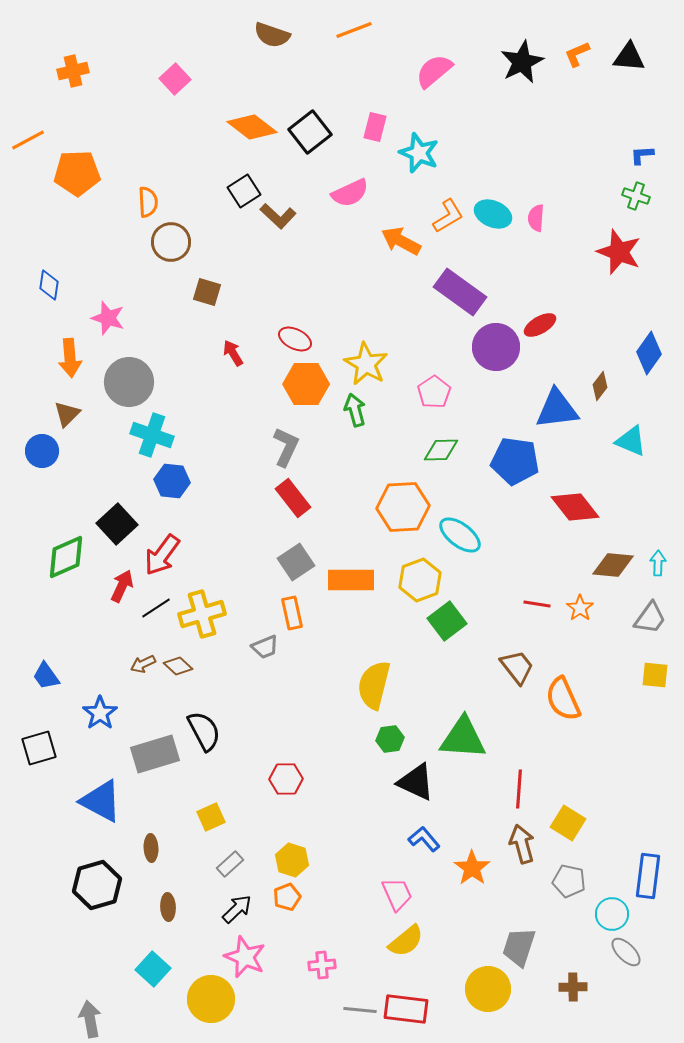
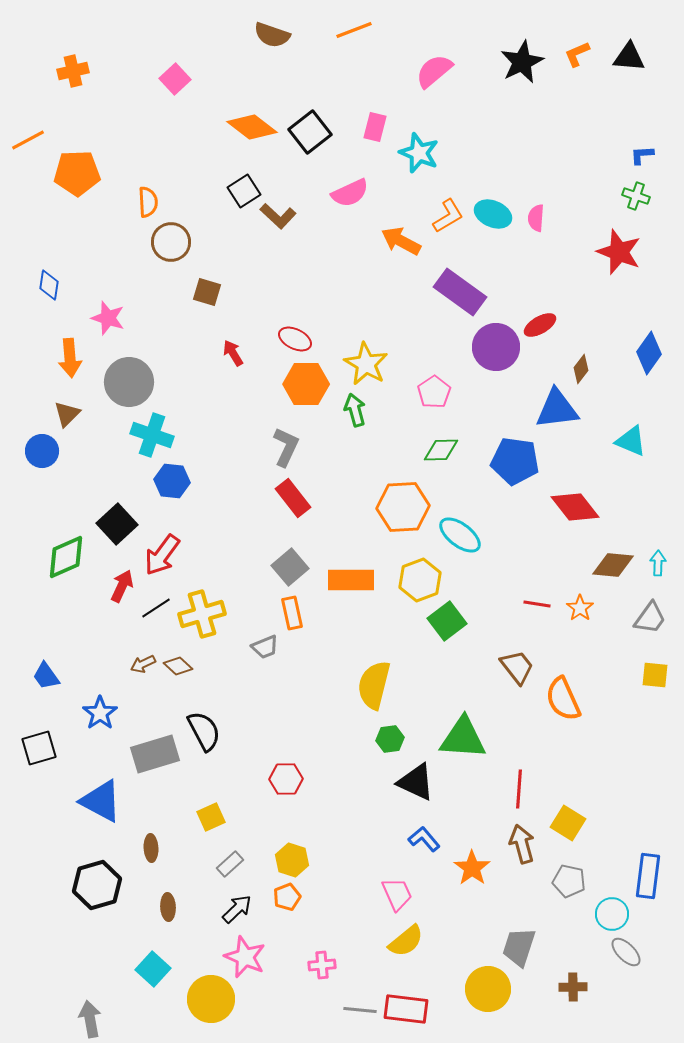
brown diamond at (600, 386): moved 19 px left, 17 px up
gray square at (296, 562): moved 6 px left, 5 px down; rotated 6 degrees counterclockwise
